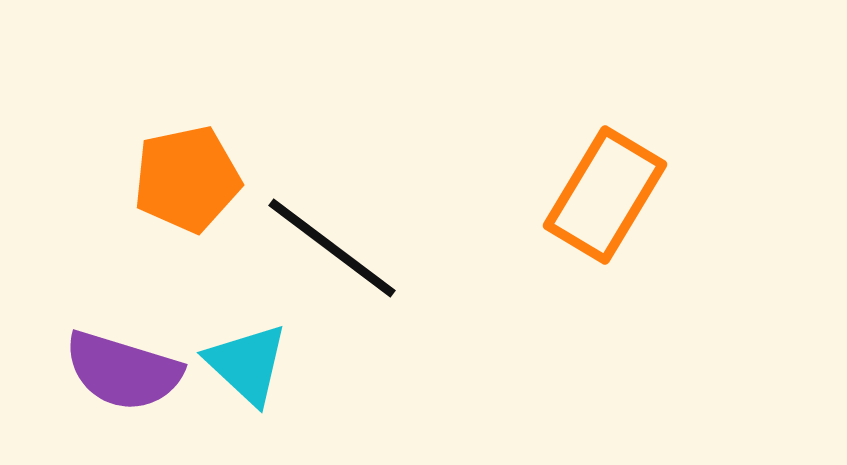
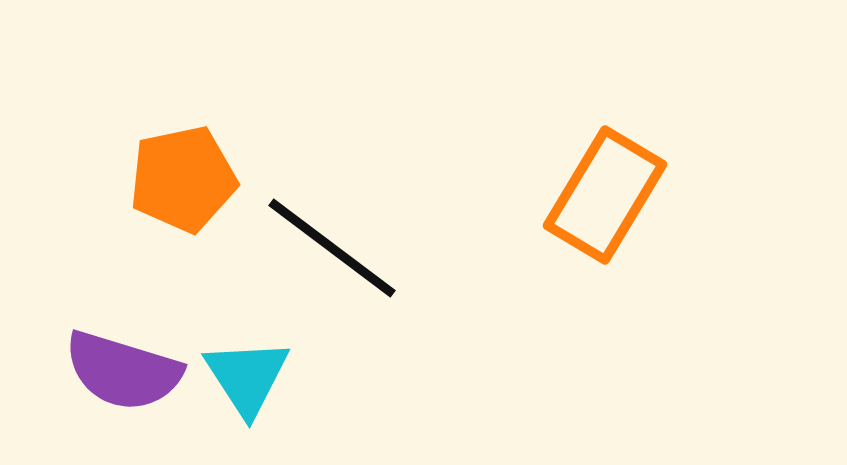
orange pentagon: moved 4 px left
cyan triangle: moved 13 px down; rotated 14 degrees clockwise
